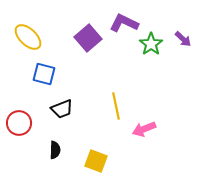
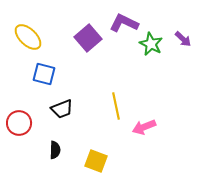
green star: rotated 10 degrees counterclockwise
pink arrow: moved 2 px up
